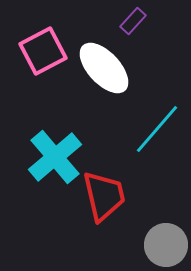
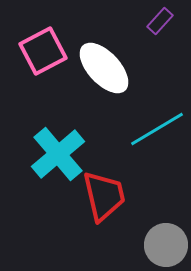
purple rectangle: moved 27 px right
cyan line: rotated 18 degrees clockwise
cyan cross: moved 3 px right, 3 px up
